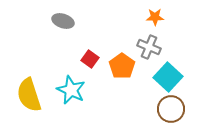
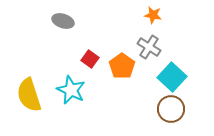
orange star: moved 2 px left, 2 px up; rotated 12 degrees clockwise
gray cross: rotated 10 degrees clockwise
cyan square: moved 4 px right
